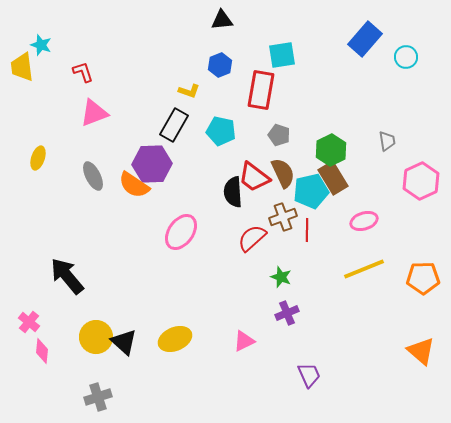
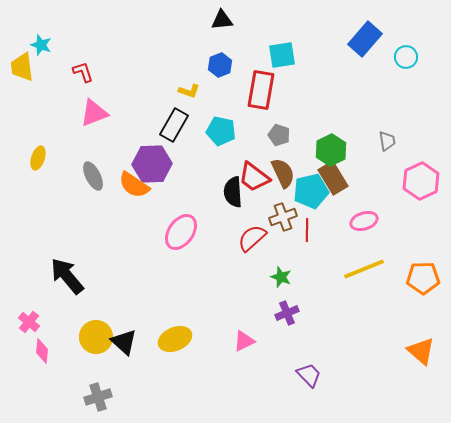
purple trapezoid at (309, 375): rotated 20 degrees counterclockwise
